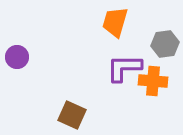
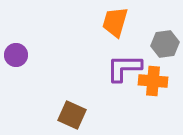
purple circle: moved 1 px left, 2 px up
